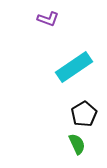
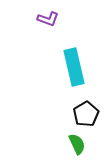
cyan rectangle: rotated 69 degrees counterclockwise
black pentagon: moved 2 px right
